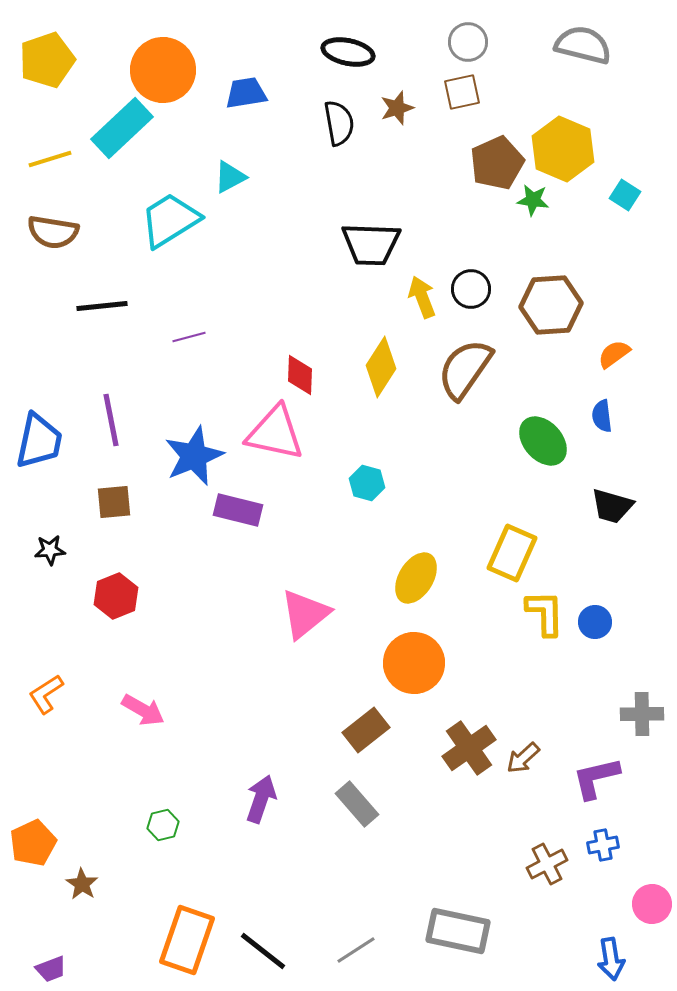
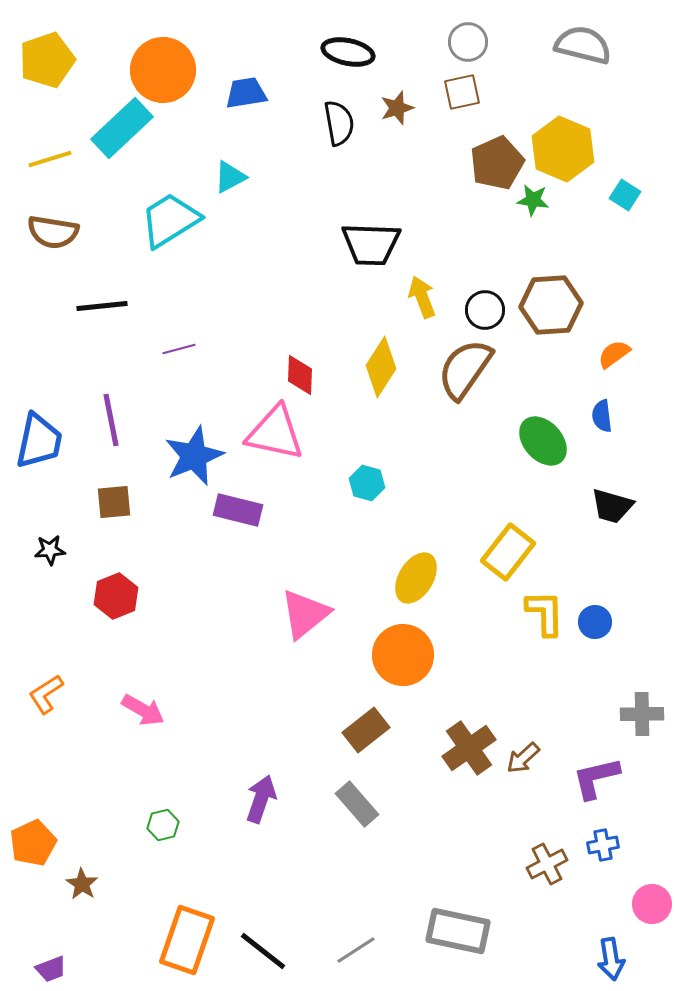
black circle at (471, 289): moved 14 px right, 21 px down
purple line at (189, 337): moved 10 px left, 12 px down
yellow rectangle at (512, 553): moved 4 px left, 1 px up; rotated 14 degrees clockwise
orange circle at (414, 663): moved 11 px left, 8 px up
